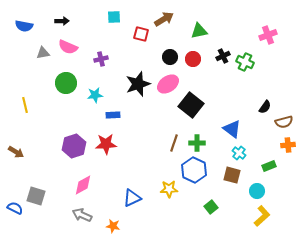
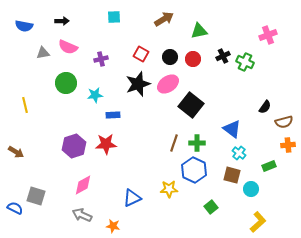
red square at (141, 34): moved 20 px down; rotated 14 degrees clockwise
cyan circle at (257, 191): moved 6 px left, 2 px up
yellow L-shape at (262, 216): moved 4 px left, 6 px down
